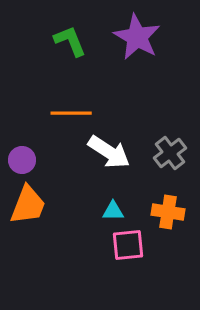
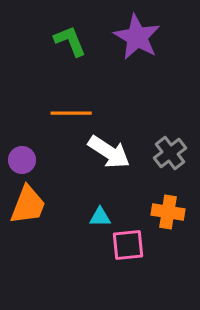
cyan triangle: moved 13 px left, 6 px down
